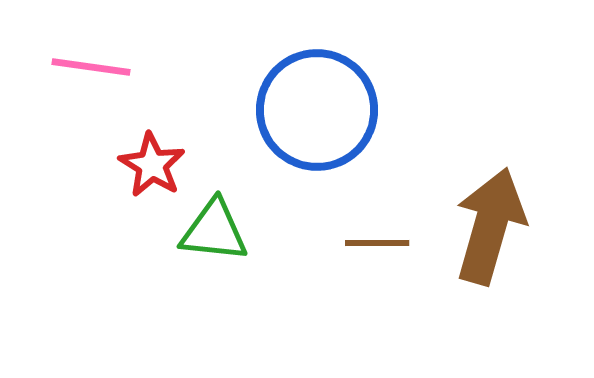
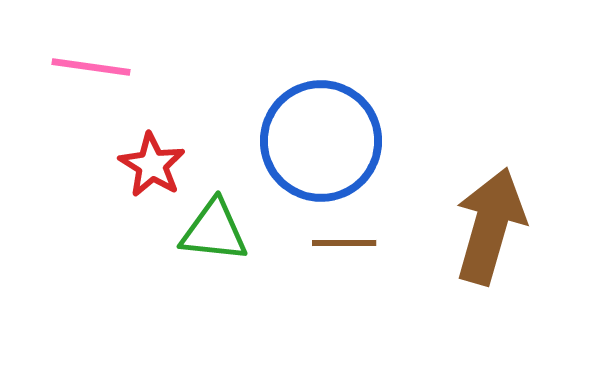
blue circle: moved 4 px right, 31 px down
brown line: moved 33 px left
